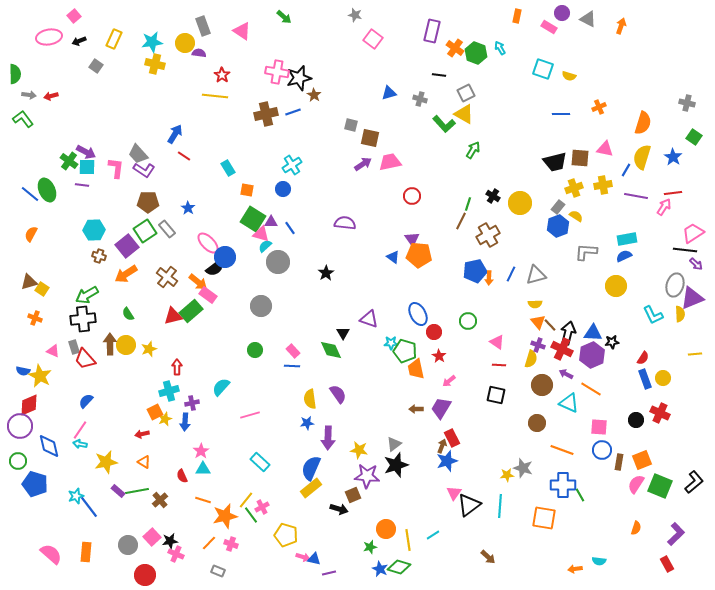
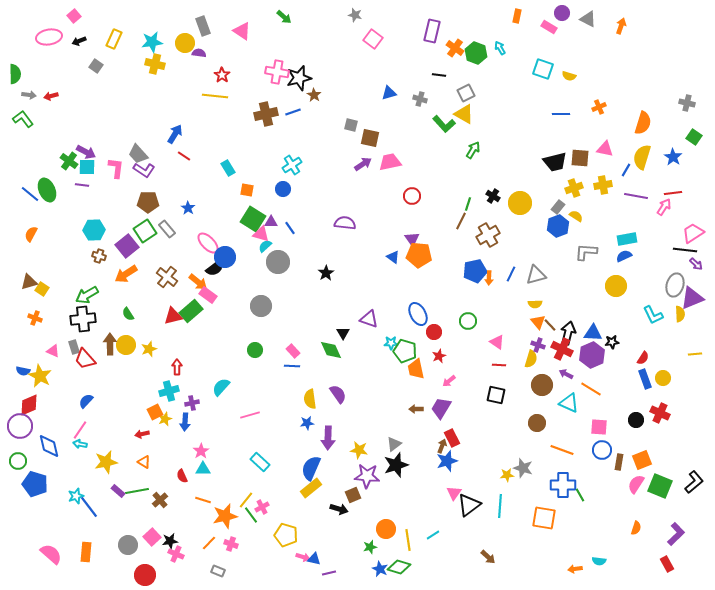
red star at (439, 356): rotated 16 degrees clockwise
